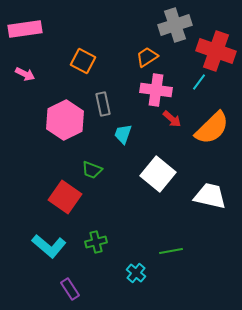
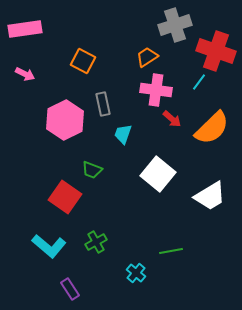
white trapezoid: rotated 136 degrees clockwise
green cross: rotated 15 degrees counterclockwise
